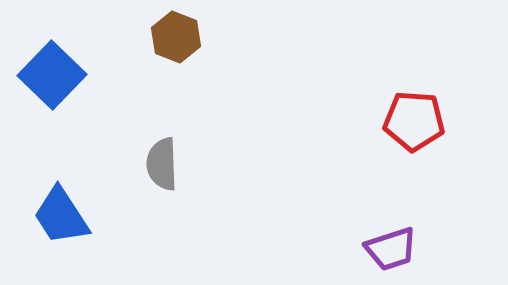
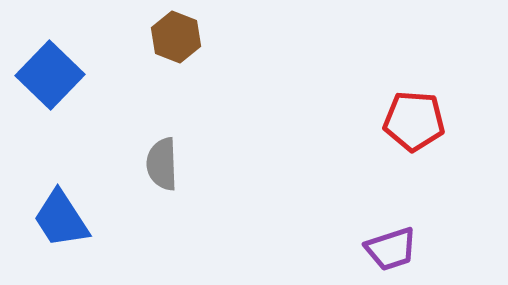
blue square: moved 2 px left
blue trapezoid: moved 3 px down
